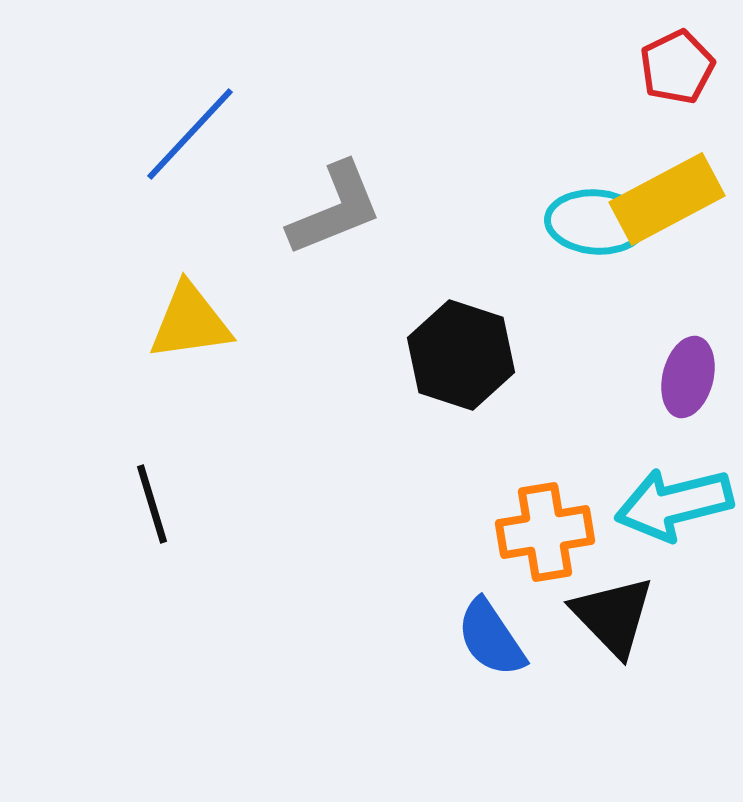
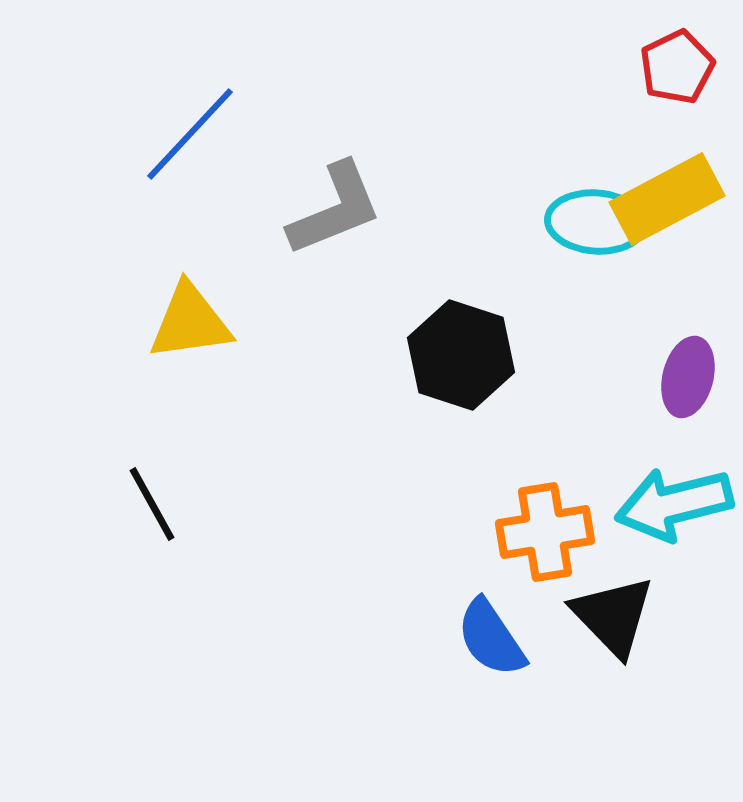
black line: rotated 12 degrees counterclockwise
